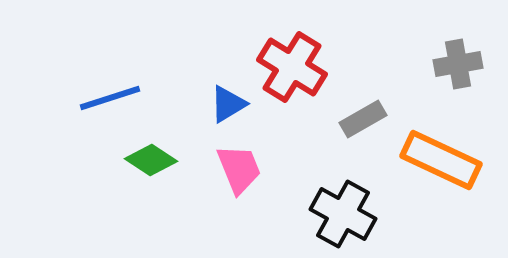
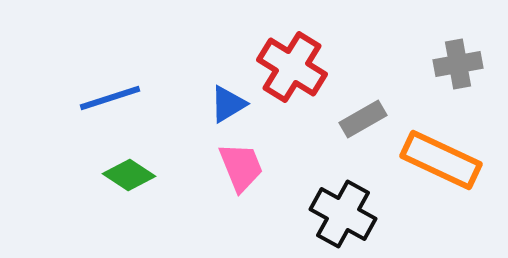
green diamond: moved 22 px left, 15 px down
pink trapezoid: moved 2 px right, 2 px up
